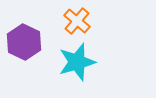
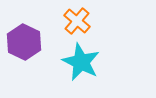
cyan star: moved 4 px right; rotated 30 degrees counterclockwise
